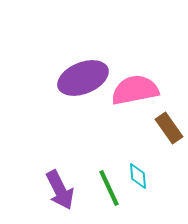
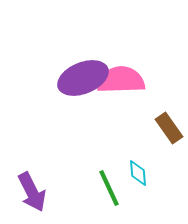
pink semicircle: moved 14 px left, 10 px up; rotated 9 degrees clockwise
cyan diamond: moved 3 px up
purple arrow: moved 28 px left, 2 px down
